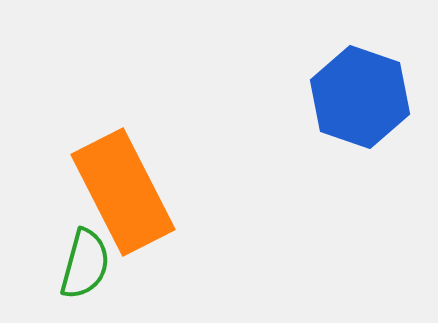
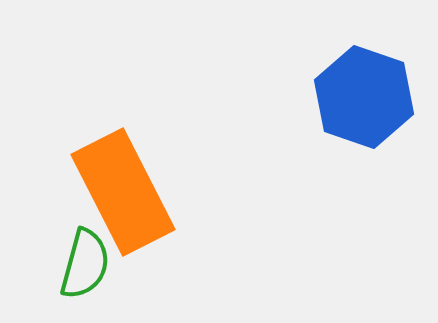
blue hexagon: moved 4 px right
